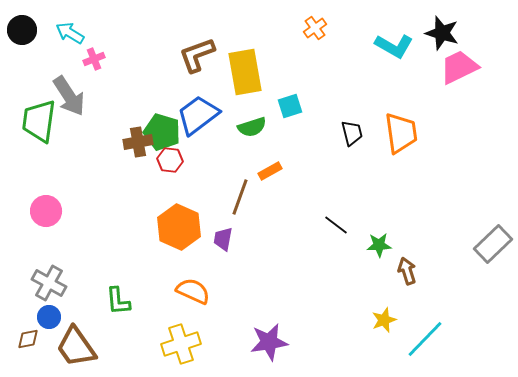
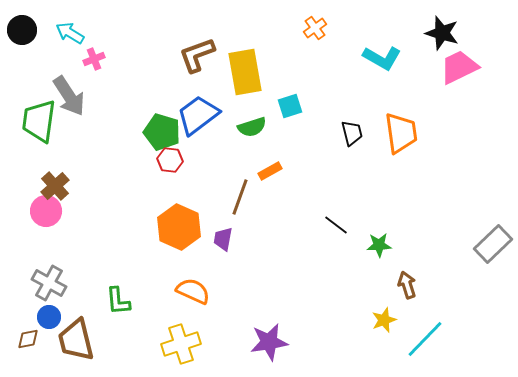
cyan L-shape: moved 12 px left, 12 px down
brown cross: moved 83 px left, 44 px down; rotated 32 degrees counterclockwise
brown arrow: moved 14 px down
brown trapezoid: moved 7 px up; rotated 21 degrees clockwise
